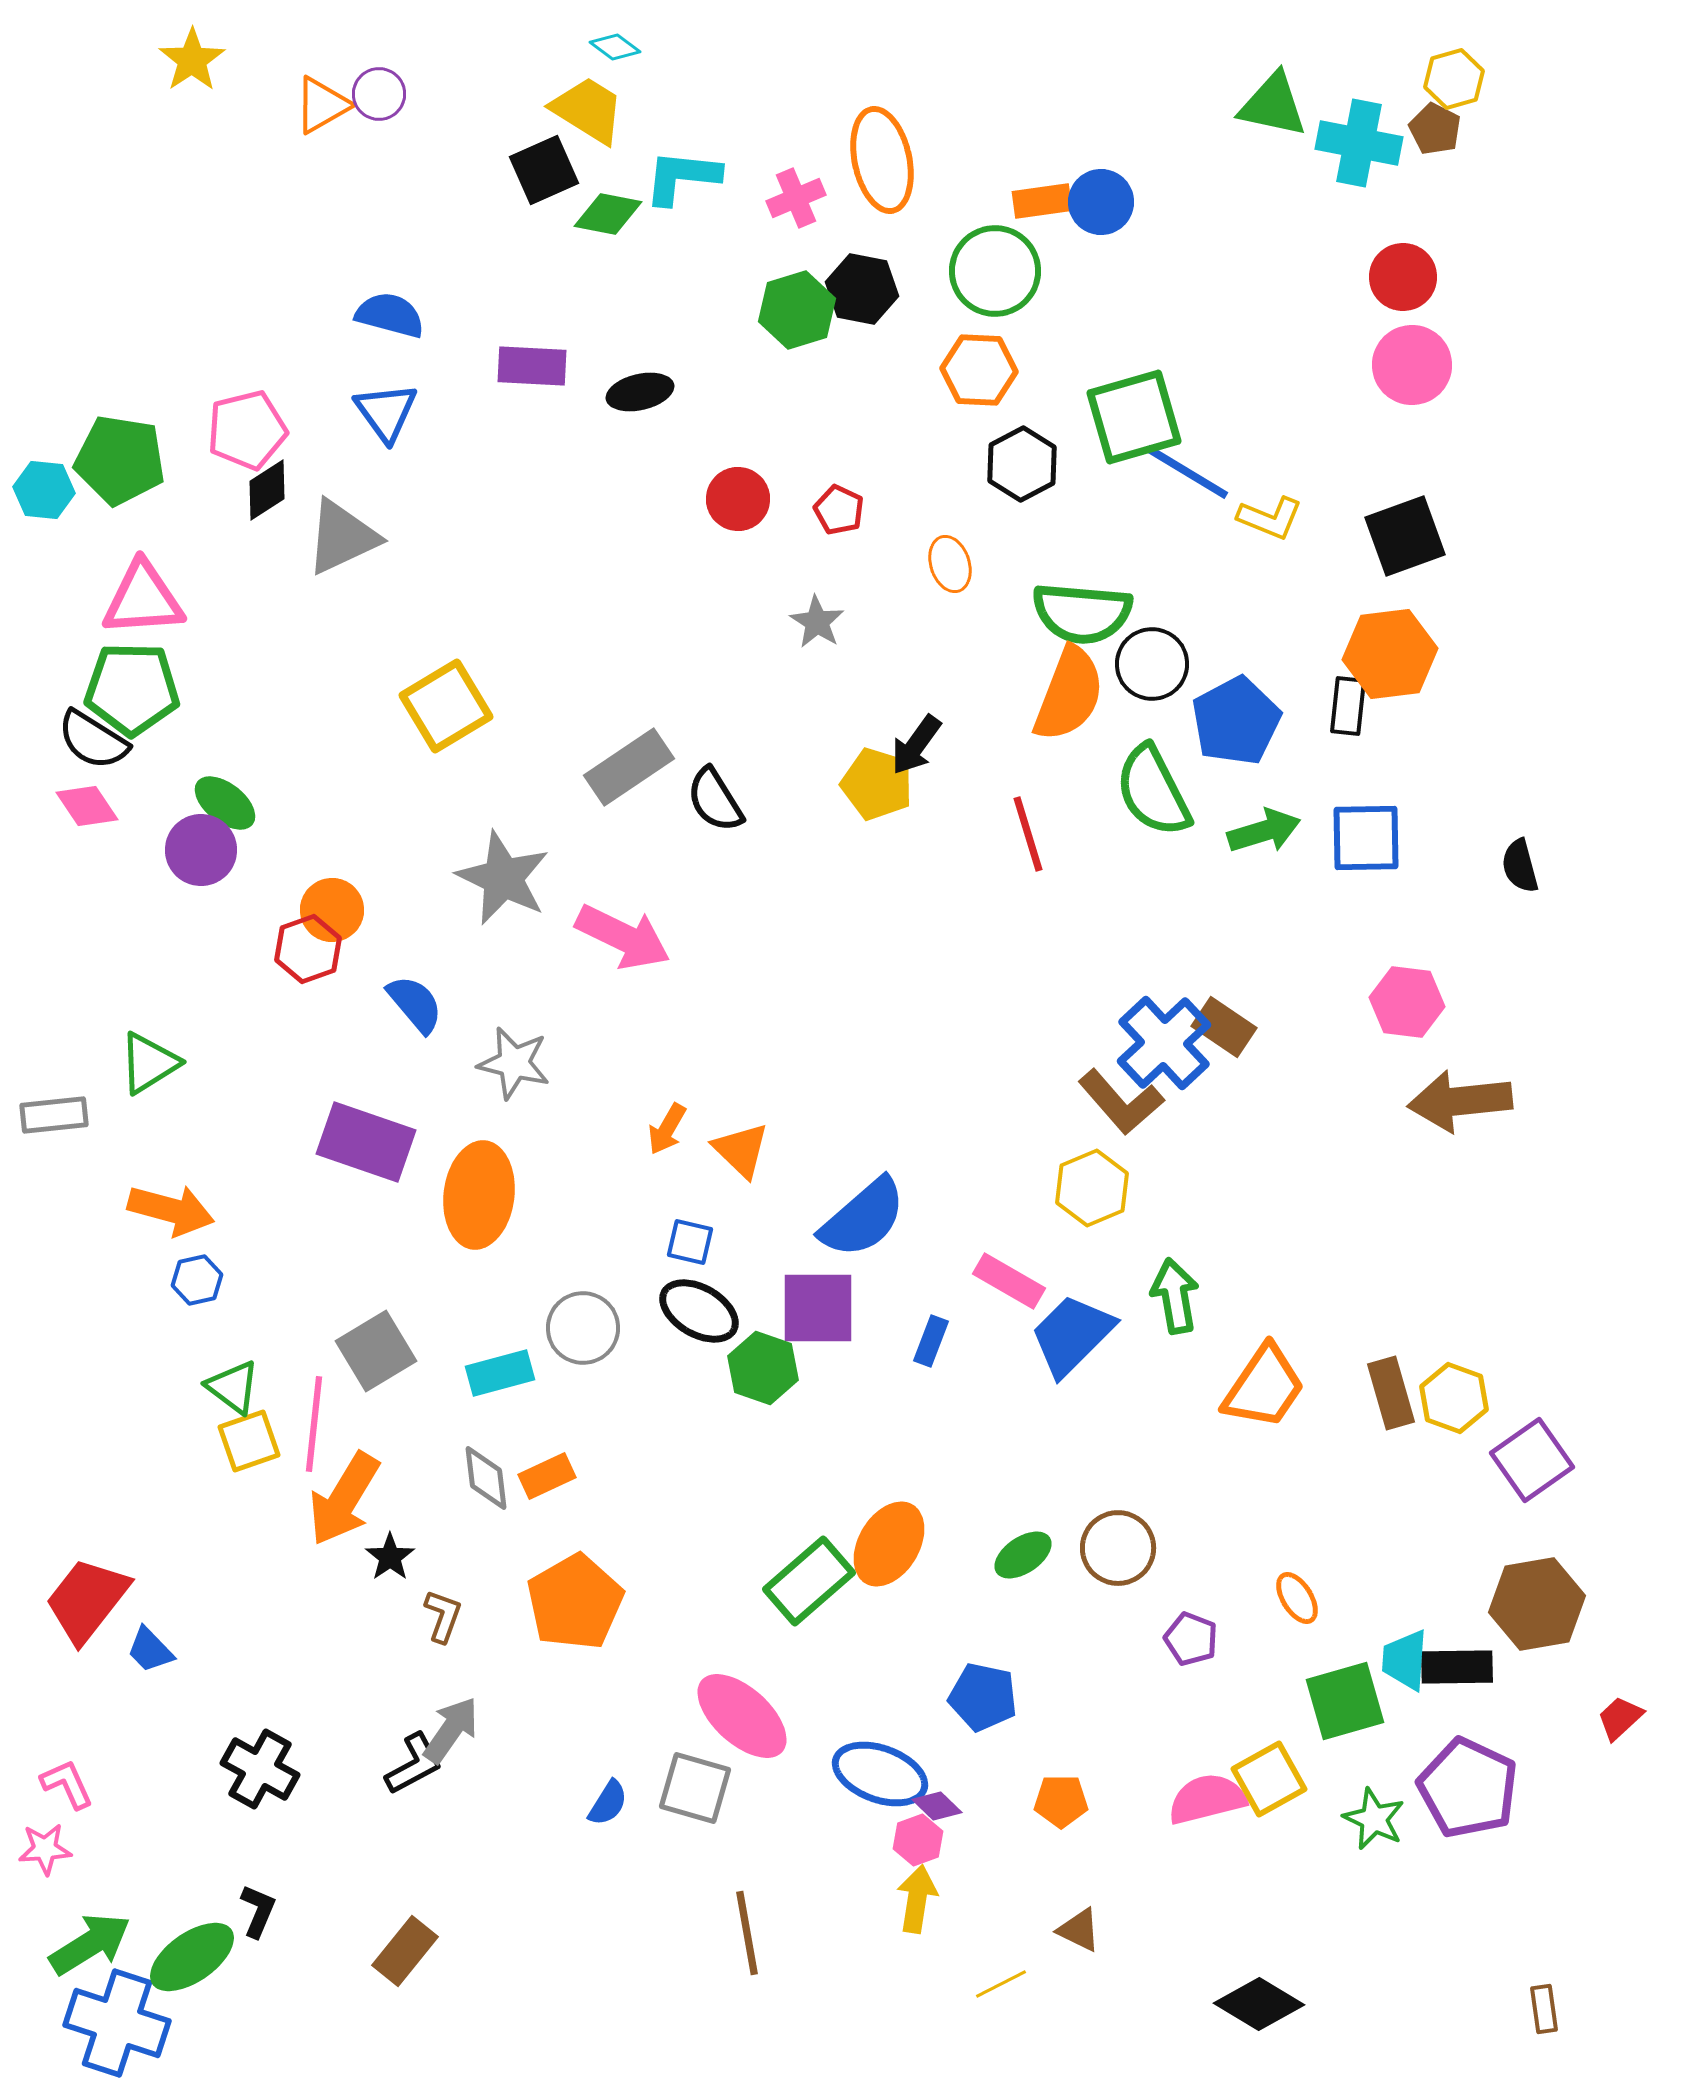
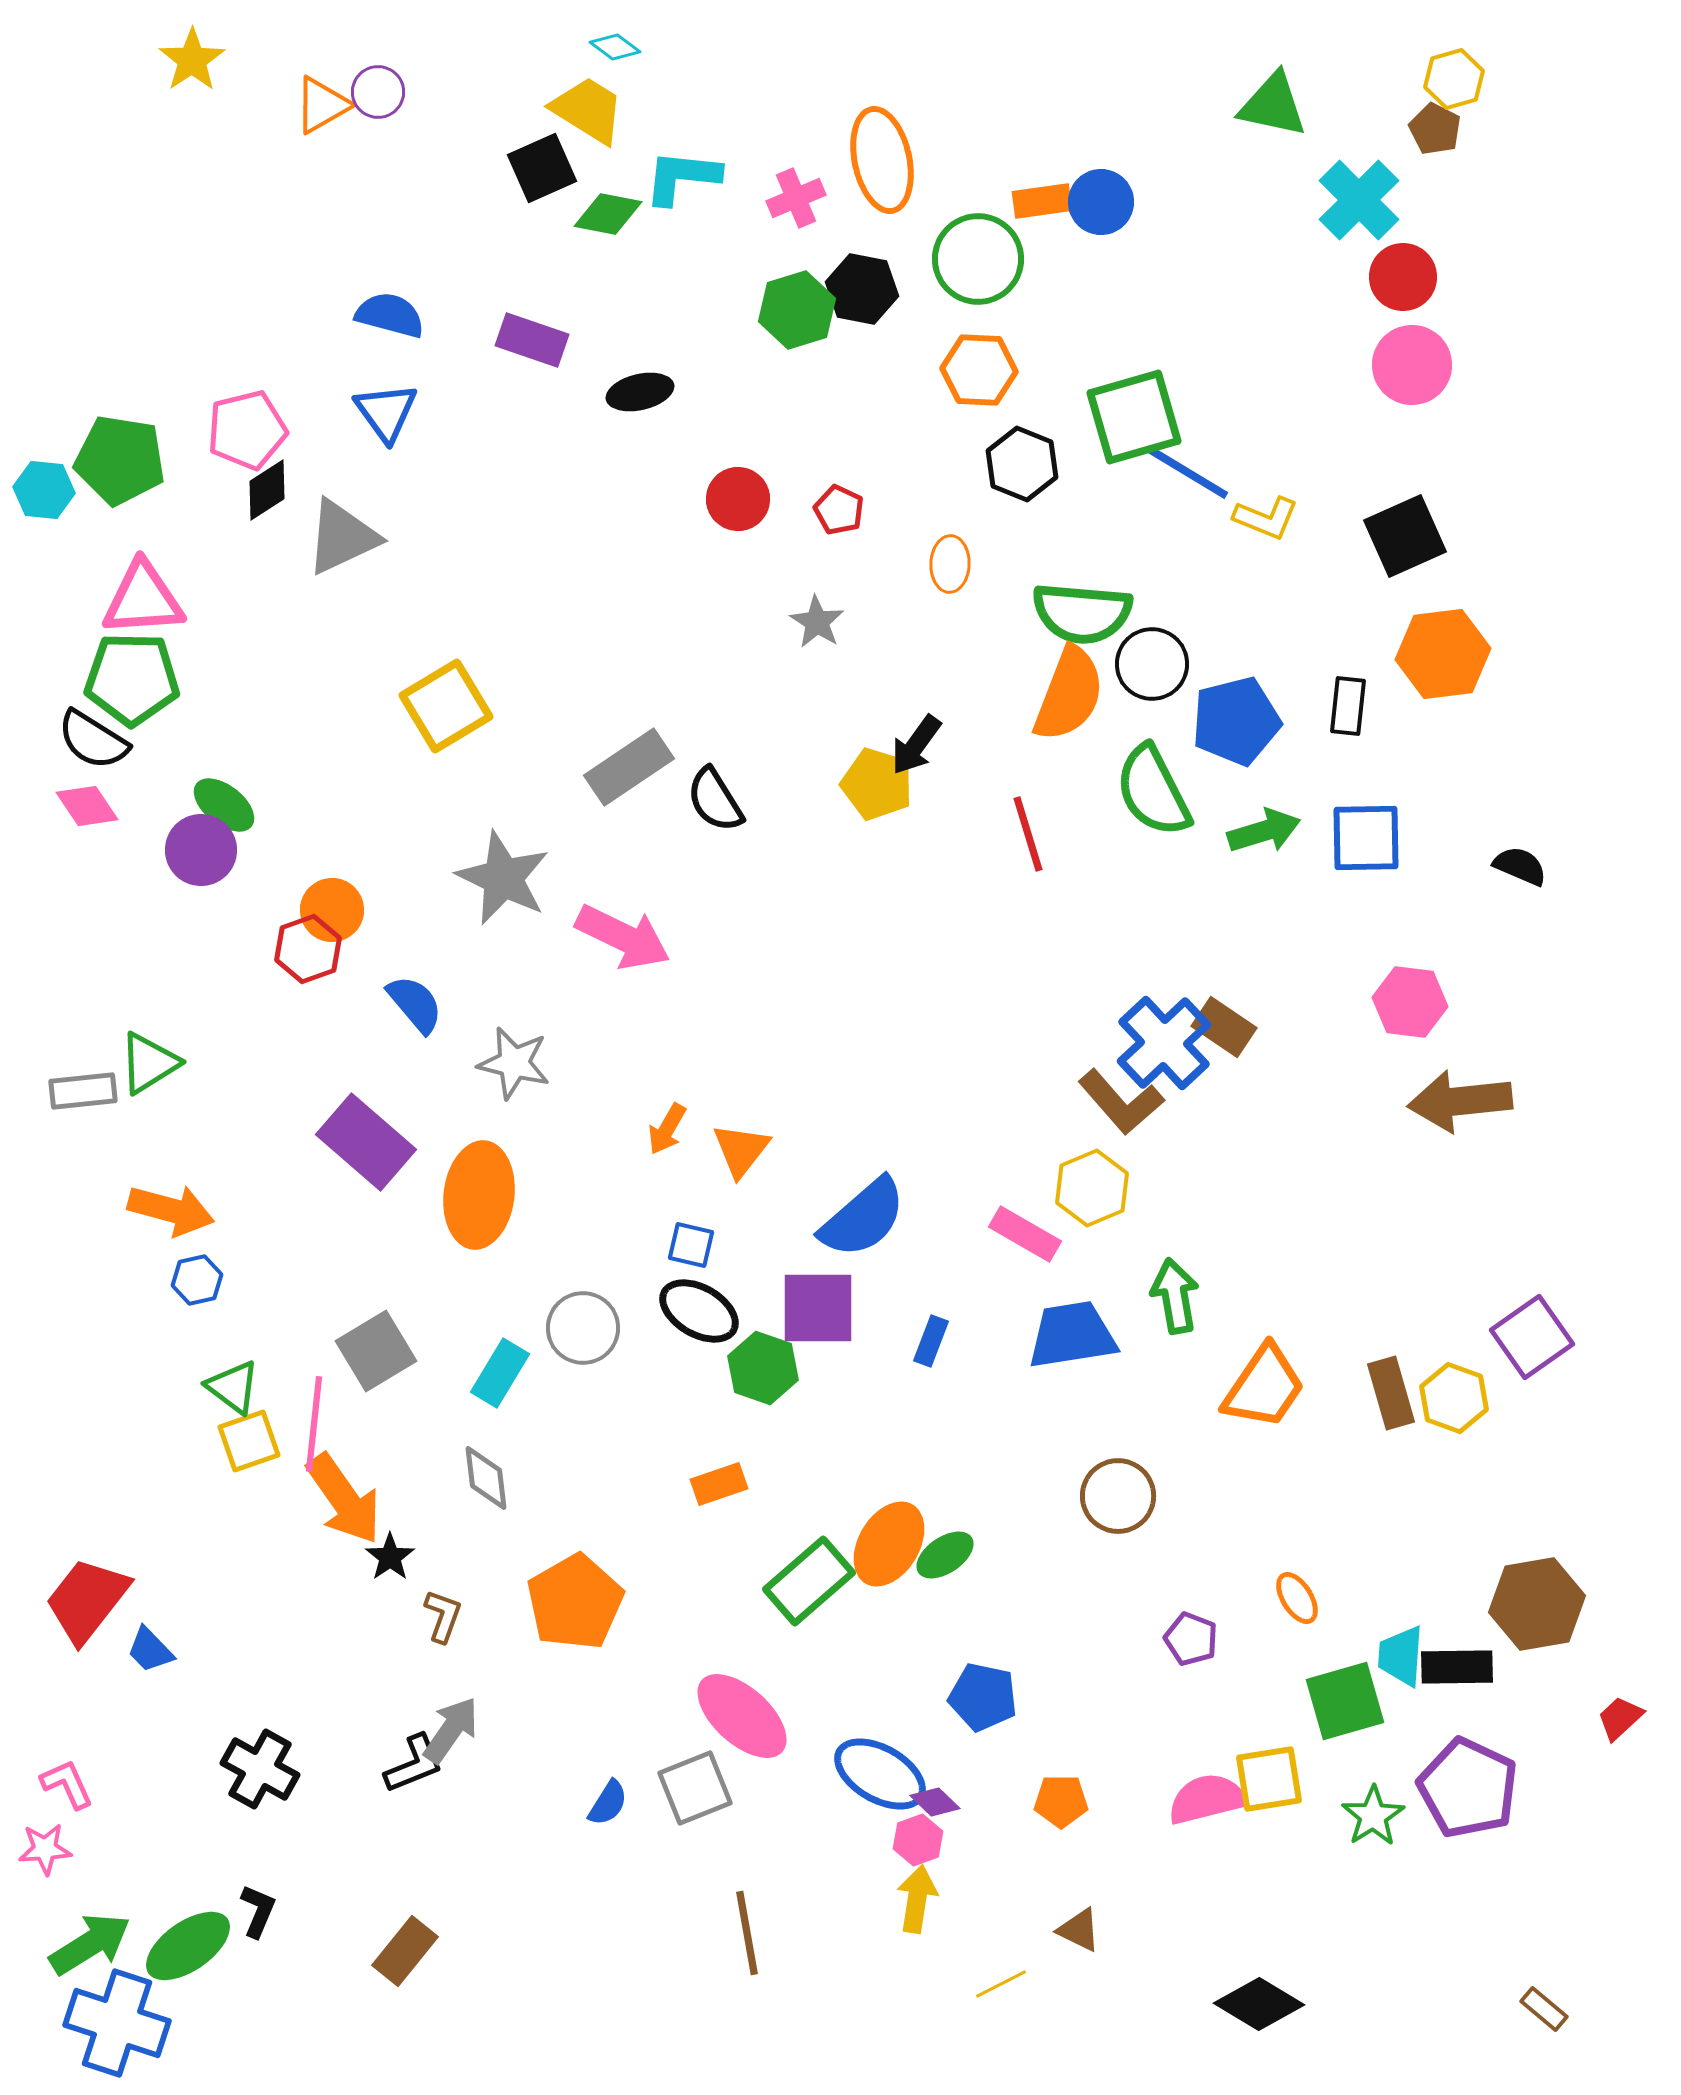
purple circle at (379, 94): moved 1 px left, 2 px up
cyan cross at (1359, 143): moved 57 px down; rotated 34 degrees clockwise
black square at (544, 170): moved 2 px left, 2 px up
green circle at (995, 271): moved 17 px left, 12 px up
purple rectangle at (532, 366): moved 26 px up; rotated 16 degrees clockwise
black hexagon at (1022, 464): rotated 10 degrees counterclockwise
yellow L-shape at (1270, 518): moved 4 px left
black square at (1405, 536): rotated 4 degrees counterclockwise
orange ellipse at (950, 564): rotated 20 degrees clockwise
orange hexagon at (1390, 654): moved 53 px right
green pentagon at (132, 689): moved 10 px up
blue pentagon at (1236, 721): rotated 14 degrees clockwise
green ellipse at (225, 803): moved 1 px left, 2 px down
black semicircle at (1520, 866): rotated 128 degrees clockwise
pink hexagon at (1407, 1002): moved 3 px right
gray rectangle at (54, 1115): moved 29 px right, 24 px up
purple rectangle at (366, 1142): rotated 22 degrees clockwise
orange triangle at (741, 1150): rotated 24 degrees clockwise
blue square at (690, 1242): moved 1 px right, 3 px down
pink rectangle at (1009, 1281): moved 16 px right, 47 px up
blue trapezoid at (1072, 1335): rotated 36 degrees clockwise
cyan rectangle at (500, 1373): rotated 44 degrees counterclockwise
purple square at (1532, 1460): moved 123 px up
orange rectangle at (547, 1476): moved 172 px right, 8 px down; rotated 6 degrees clockwise
orange arrow at (344, 1499): rotated 66 degrees counterclockwise
brown circle at (1118, 1548): moved 52 px up
green ellipse at (1023, 1555): moved 78 px left
cyan trapezoid at (1405, 1660): moved 4 px left, 4 px up
black L-shape at (414, 1764): rotated 6 degrees clockwise
blue ellipse at (880, 1774): rotated 10 degrees clockwise
yellow square at (1269, 1779): rotated 20 degrees clockwise
gray square at (695, 1788): rotated 38 degrees counterclockwise
purple diamond at (937, 1806): moved 2 px left, 4 px up
green star at (1374, 1819): moved 1 px left, 3 px up; rotated 14 degrees clockwise
green ellipse at (192, 1957): moved 4 px left, 11 px up
brown rectangle at (1544, 2009): rotated 42 degrees counterclockwise
